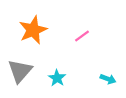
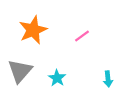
cyan arrow: rotated 63 degrees clockwise
